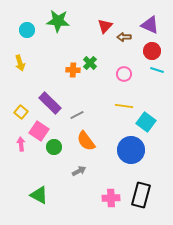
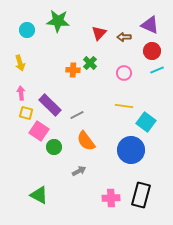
red triangle: moved 6 px left, 7 px down
cyan line: rotated 40 degrees counterclockwise
pink circle: moved 1 px up
purple rectangle: moved 2 px down
yellow square: moved 5 px right, 1 px down; rotated 24 degrees counterclockwise
pink arrow: moved 51 px up
